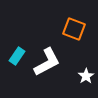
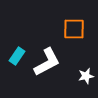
orange square: rotated 20 degrees counterclockwise
white star: rotated 21 degrees clockwise
